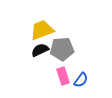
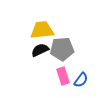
yellow trapezoid: rotated 15 degrees clockwise
